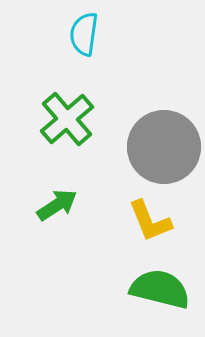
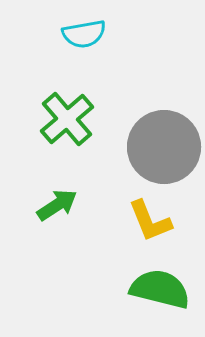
cyan semicircle: rotated 108 degrees counterclockwise
